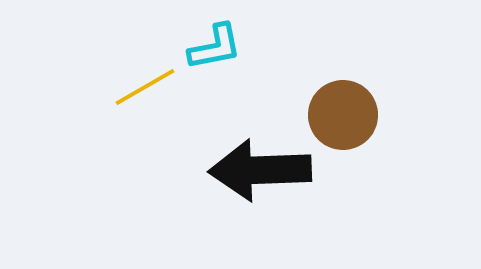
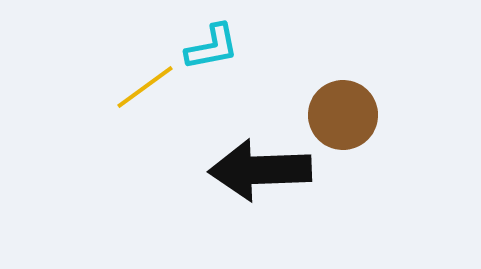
cyan L-shape: moved 3 px left
yellow line: rotated 6 degrees counterclockwise
